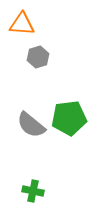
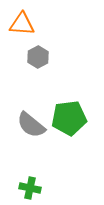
gray hexagon: rotated 10 degrees counterclockwise
green cross: moved 3 px left, 3 px up
